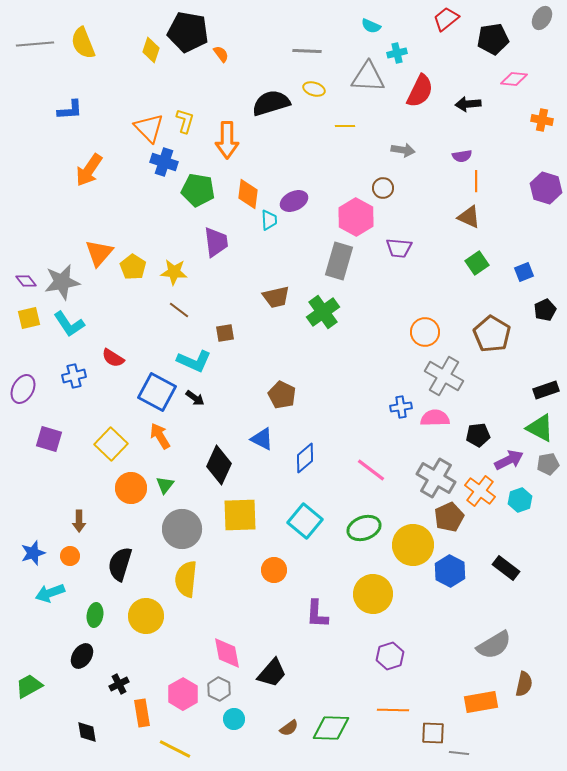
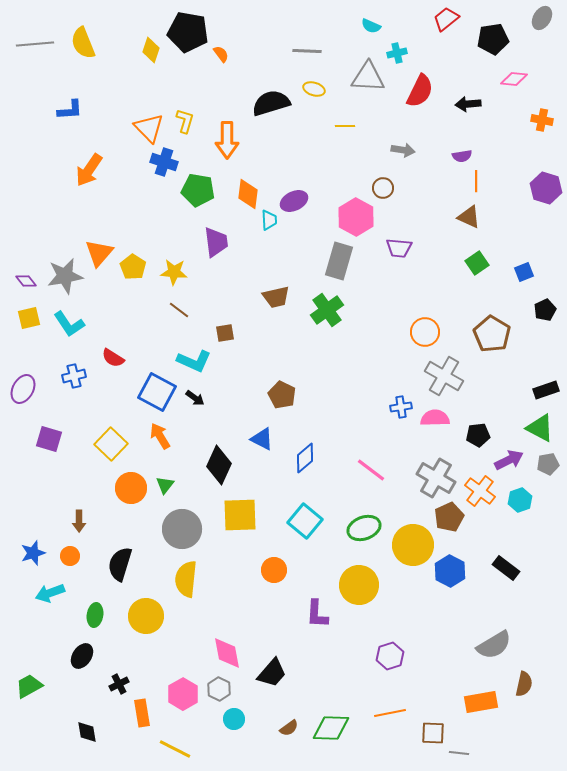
gray star at (62, 282): moved 3 px right, 6 px up
green cross at (323, 312): moved 4 px right, 2 px up
yellow circle at (373, 594): moved 14 px left, 9 px up
orange line at (393, 710): moved 3 px left, 3 px down; rotated 12 degrees counterclockwise
